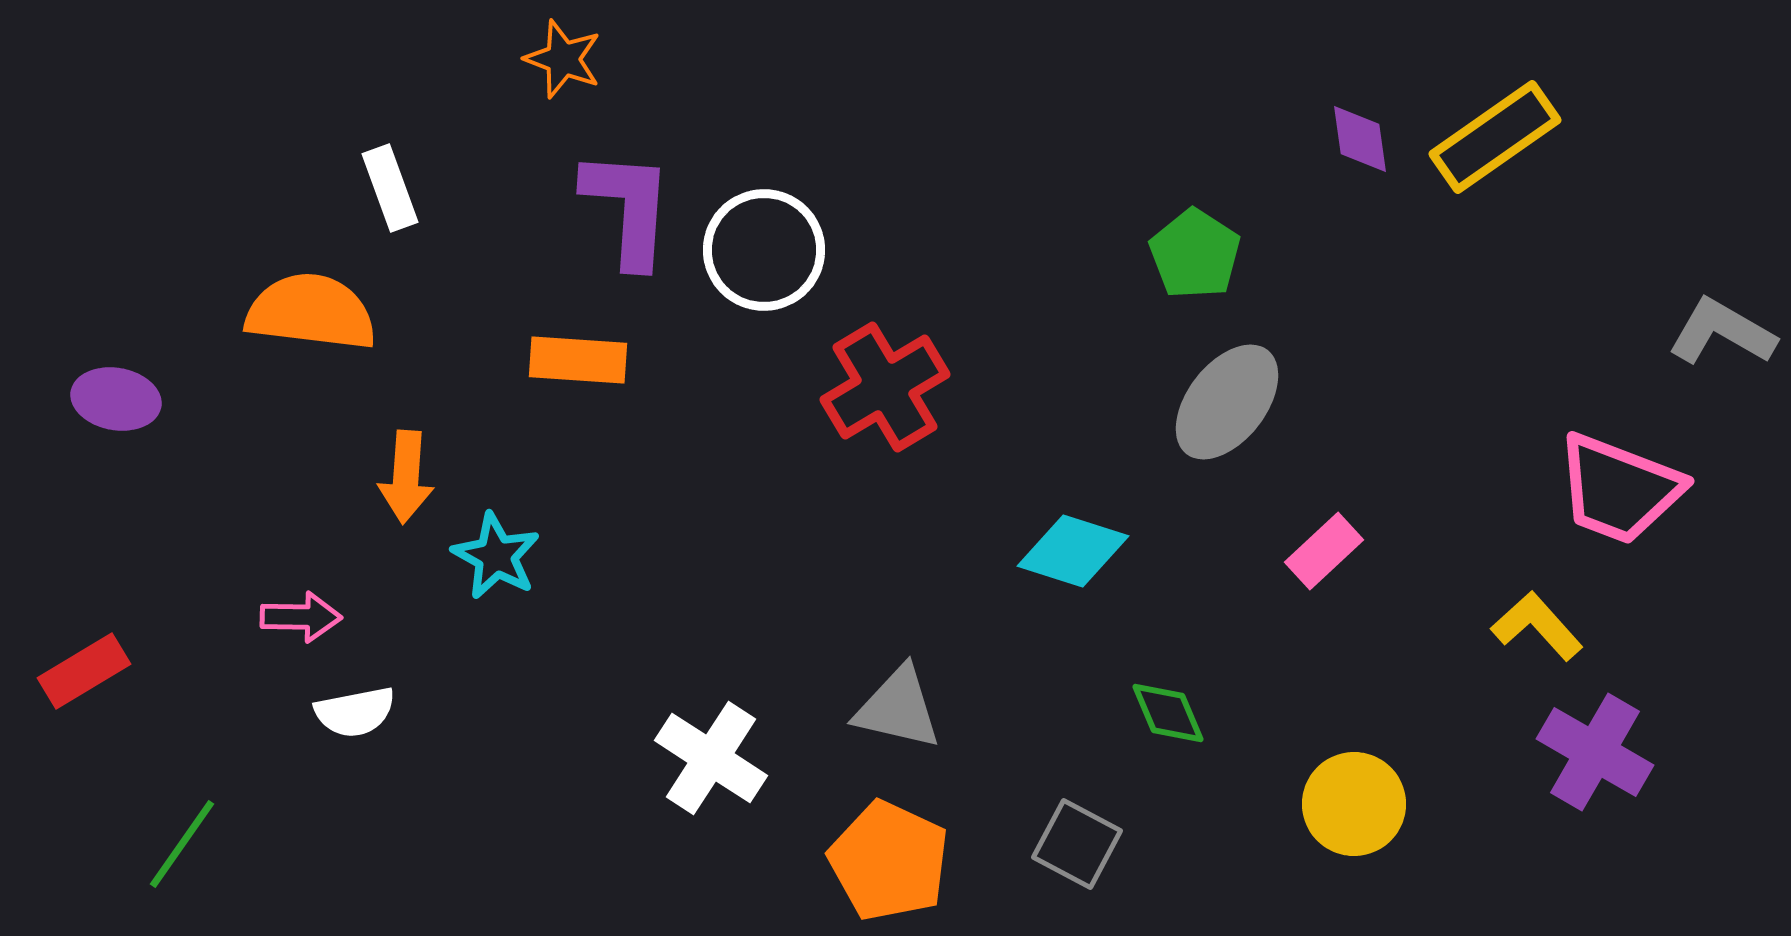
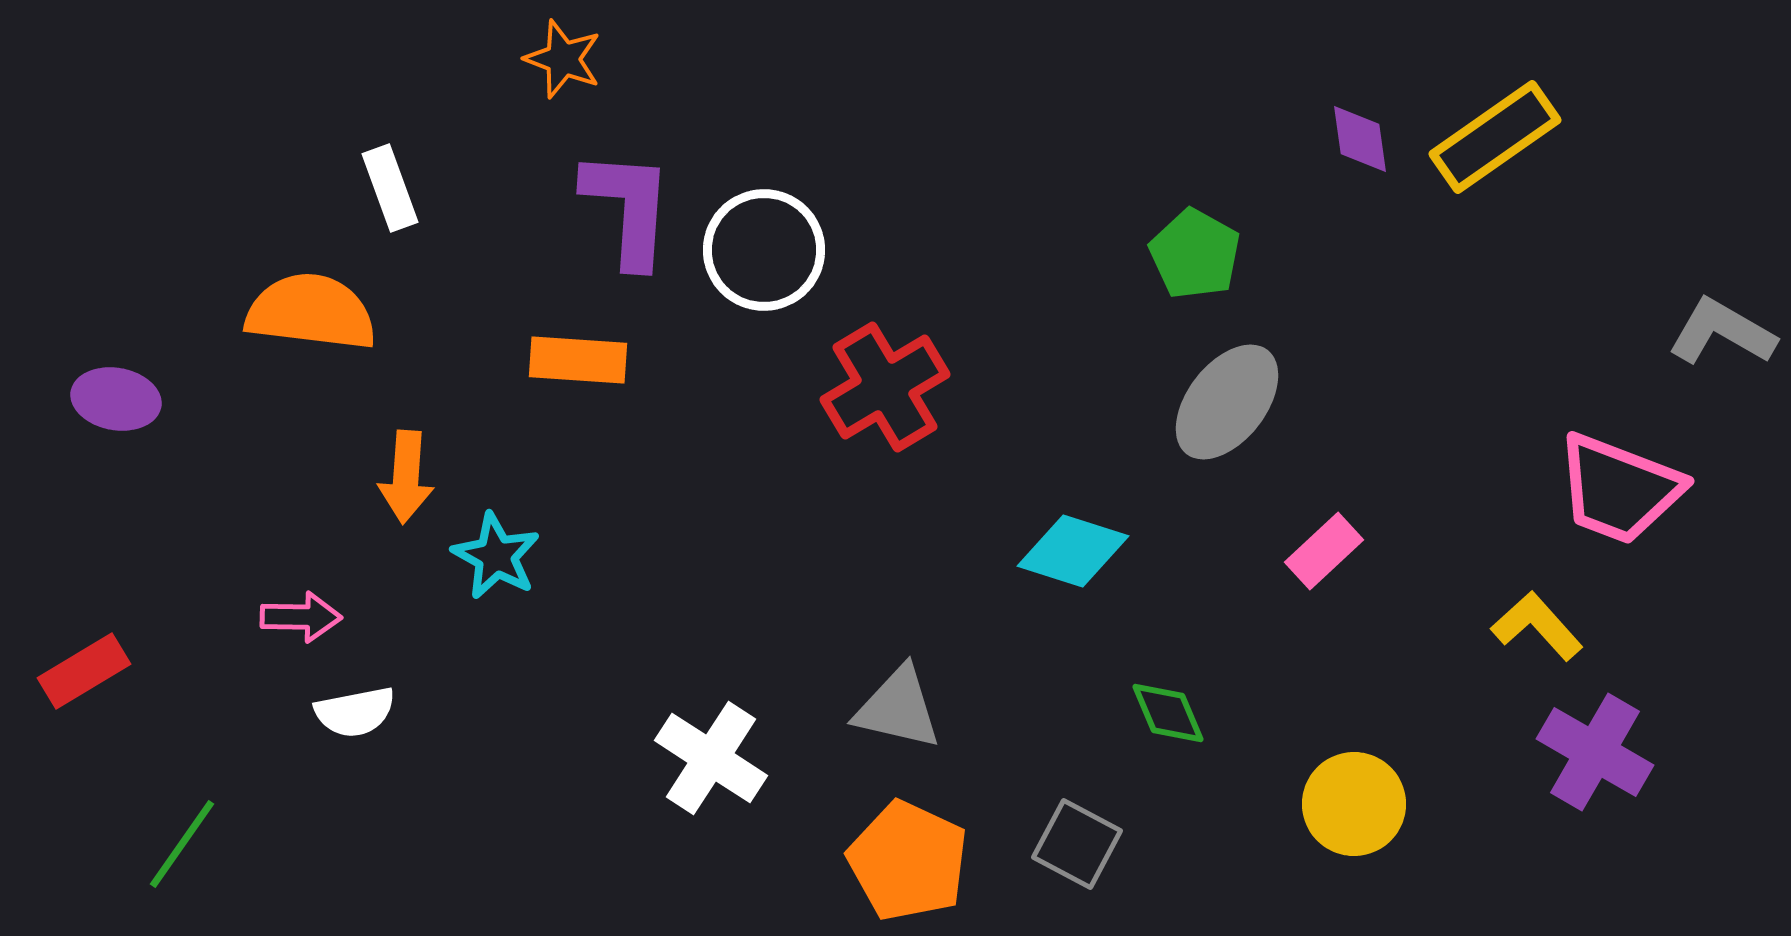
green pentagon: rotated 4 degrees counterclockwise
orange pentagon: moved 19 px right
